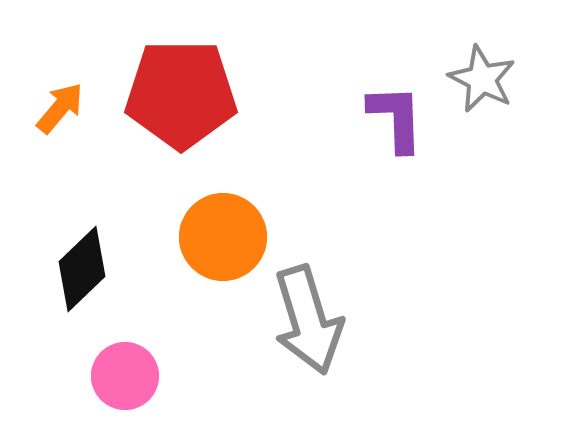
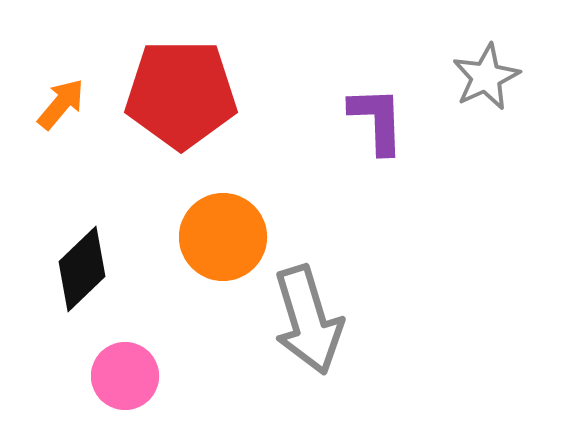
gray star: moved 4 px right, 2 px up; rotated 20 degrees clockwise
orange arrow: moved 1 px right, 4 px up
purple L-shape: moved 19 px left, 2 px down
